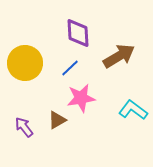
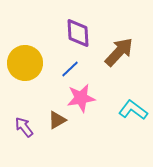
brown arrow: moved 4 px up; rotated 16 degrees counterclockwise
blue line: moved 1 px down
